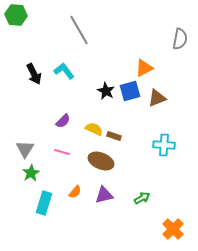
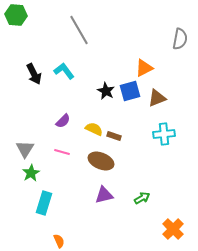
cyan cross: moved 11 px up; rotated 10 degrees counterclockwise
orange semicircle: moved 16 px left, 49 px down; rotated 64 degrees counterclockwise
